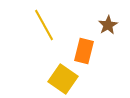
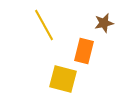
brown star: moved 4 px left, 2 px up; rotated 18 degrees clockwise
yellow square: rotated 20 degrees counterclockwise
